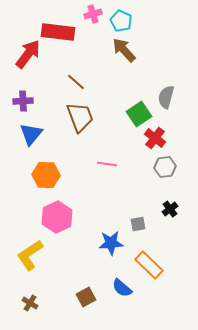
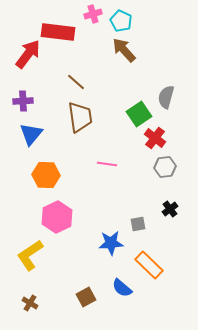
brown trapezoid: rotated 12 degrees clockwise
